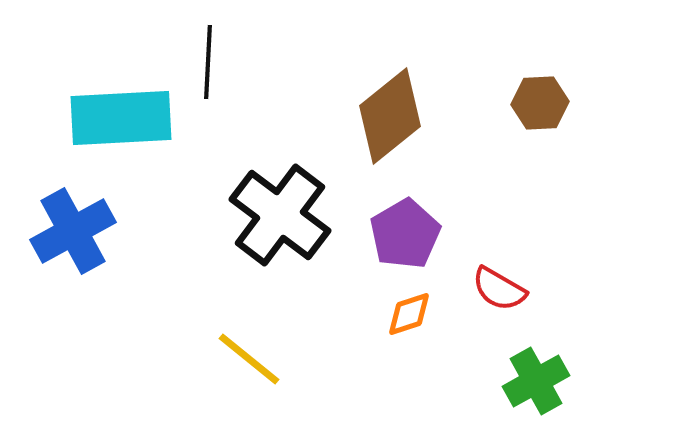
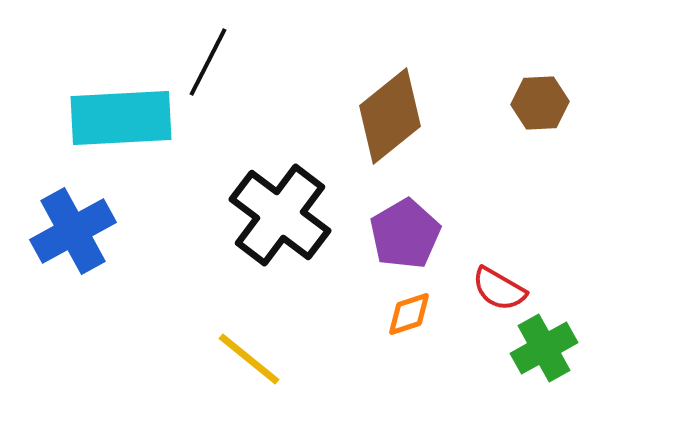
black line: rotated 24 degrees clockwise
green cross: moved 8 px right, 33 px up
